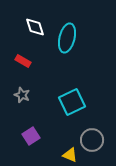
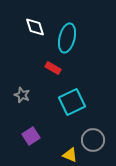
red rectangle: moved 30 px right, 7 px down
gray circle: moved 1 px right
